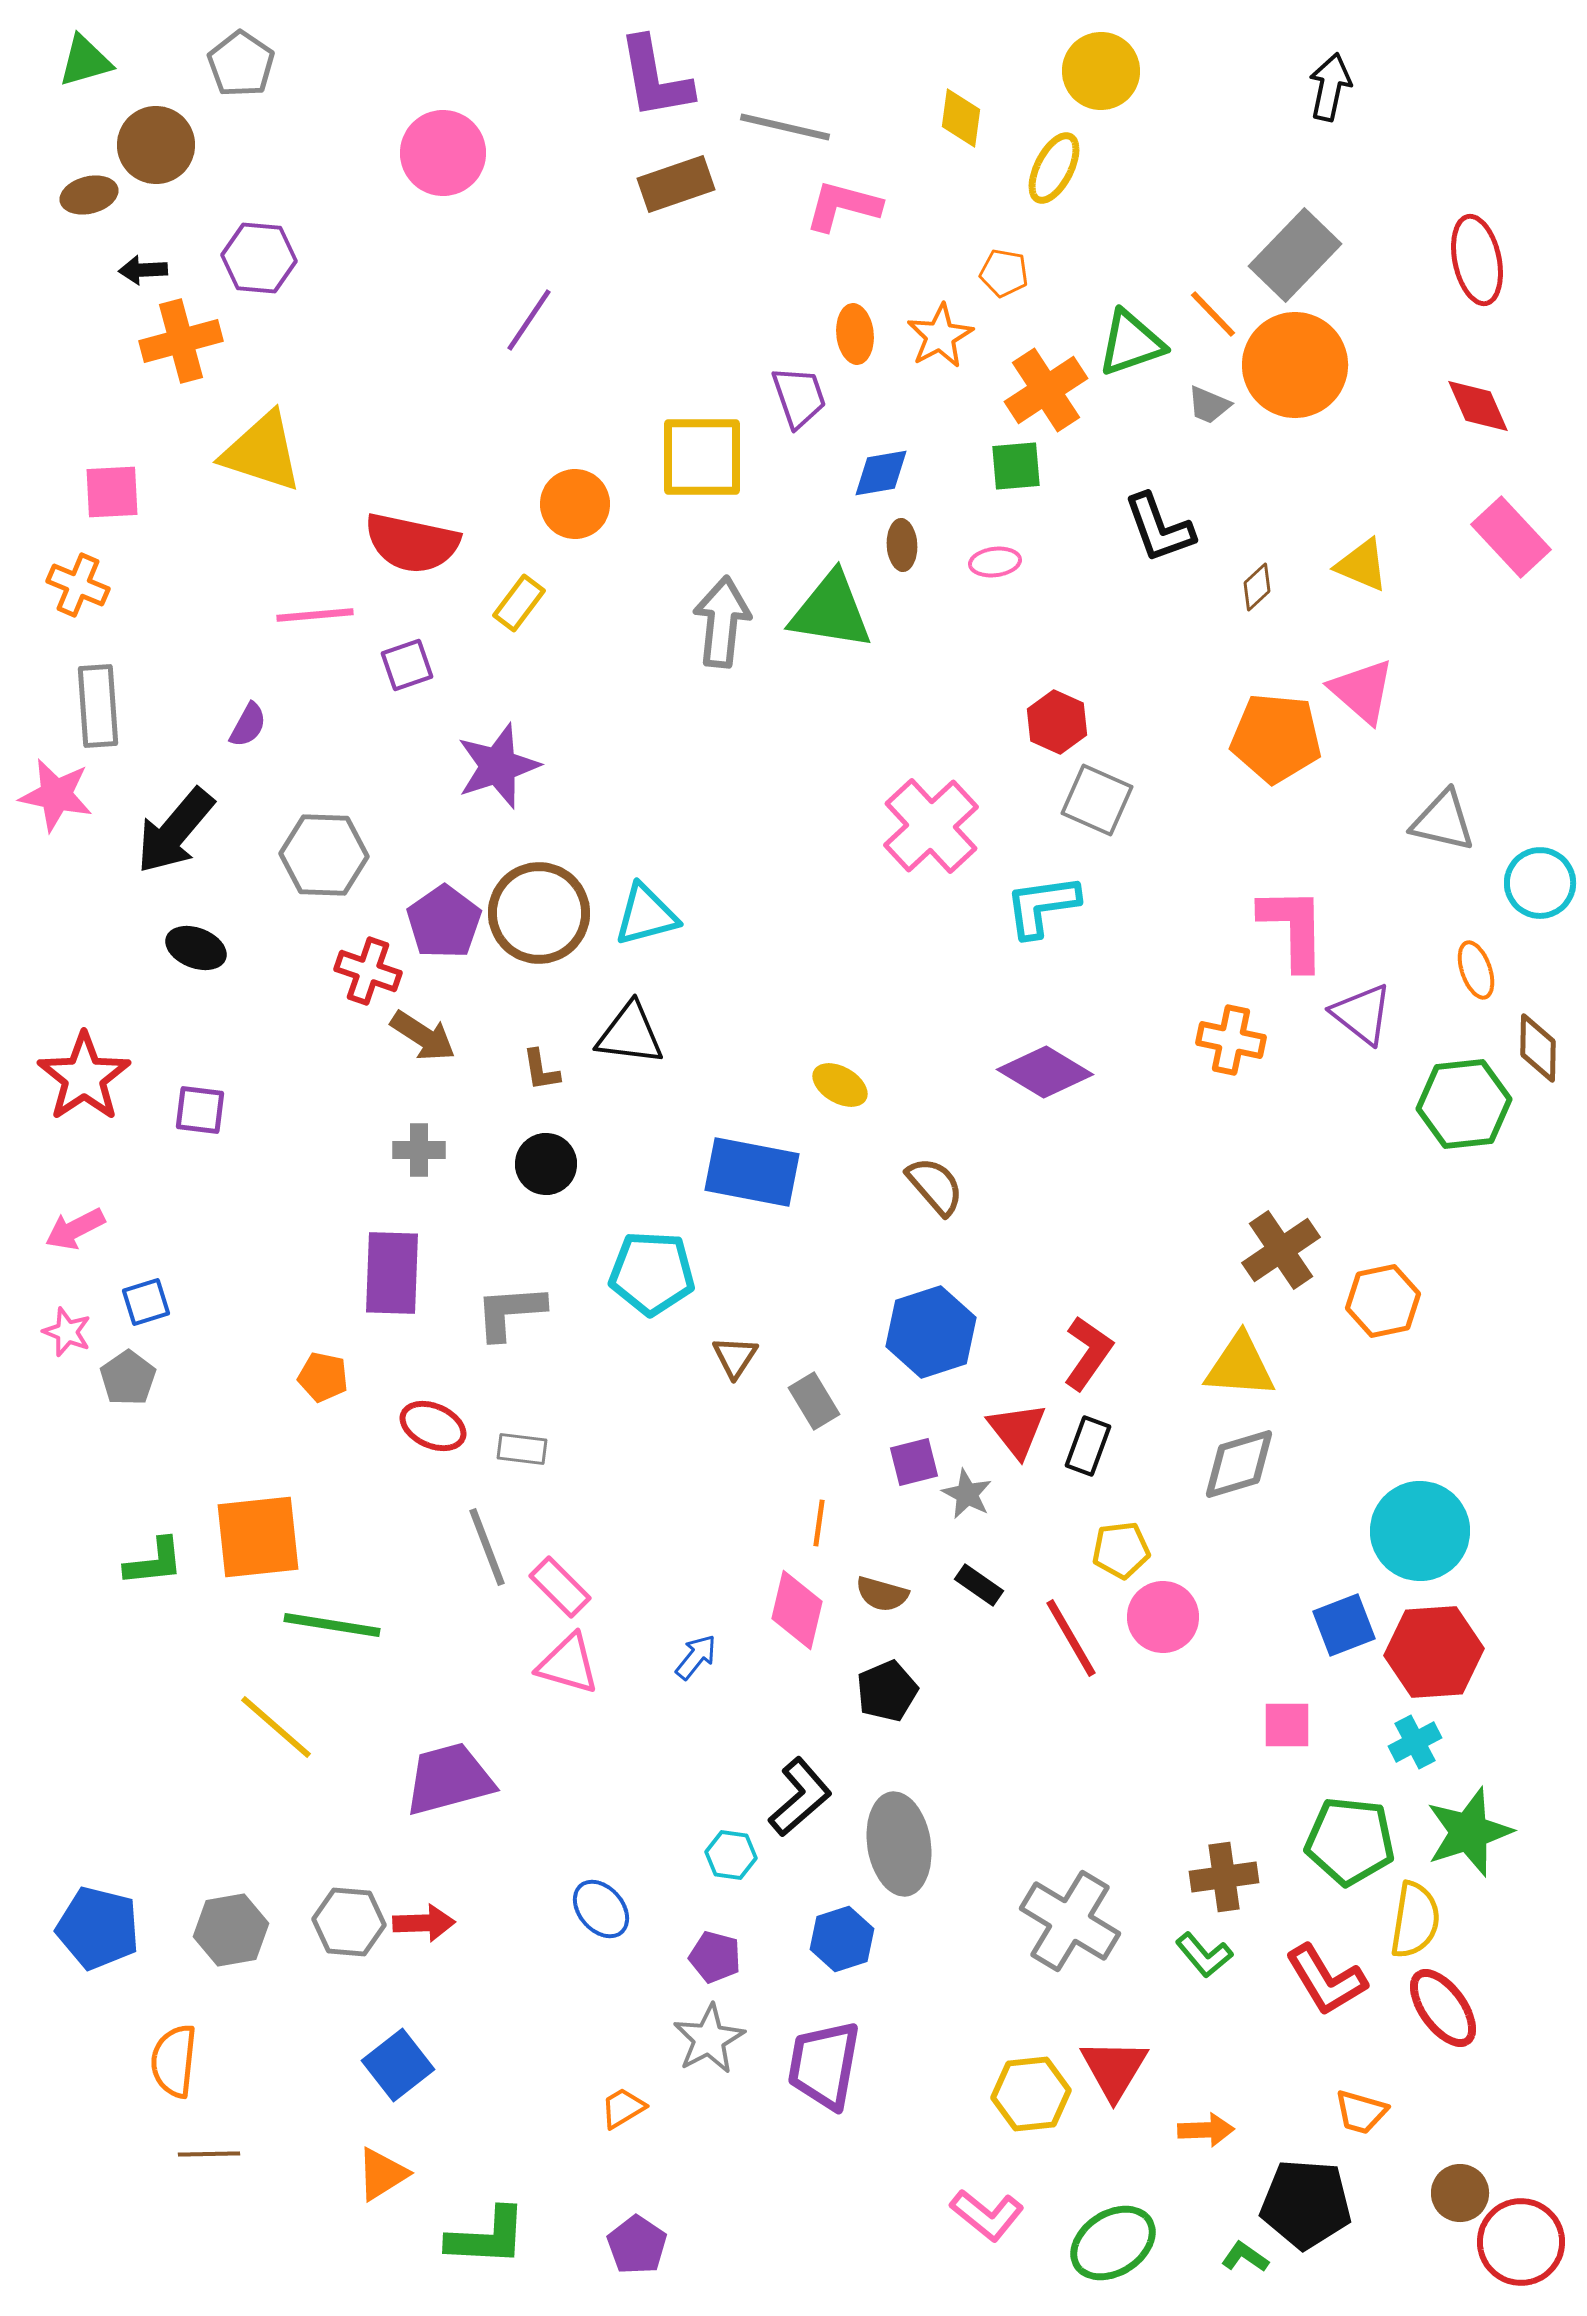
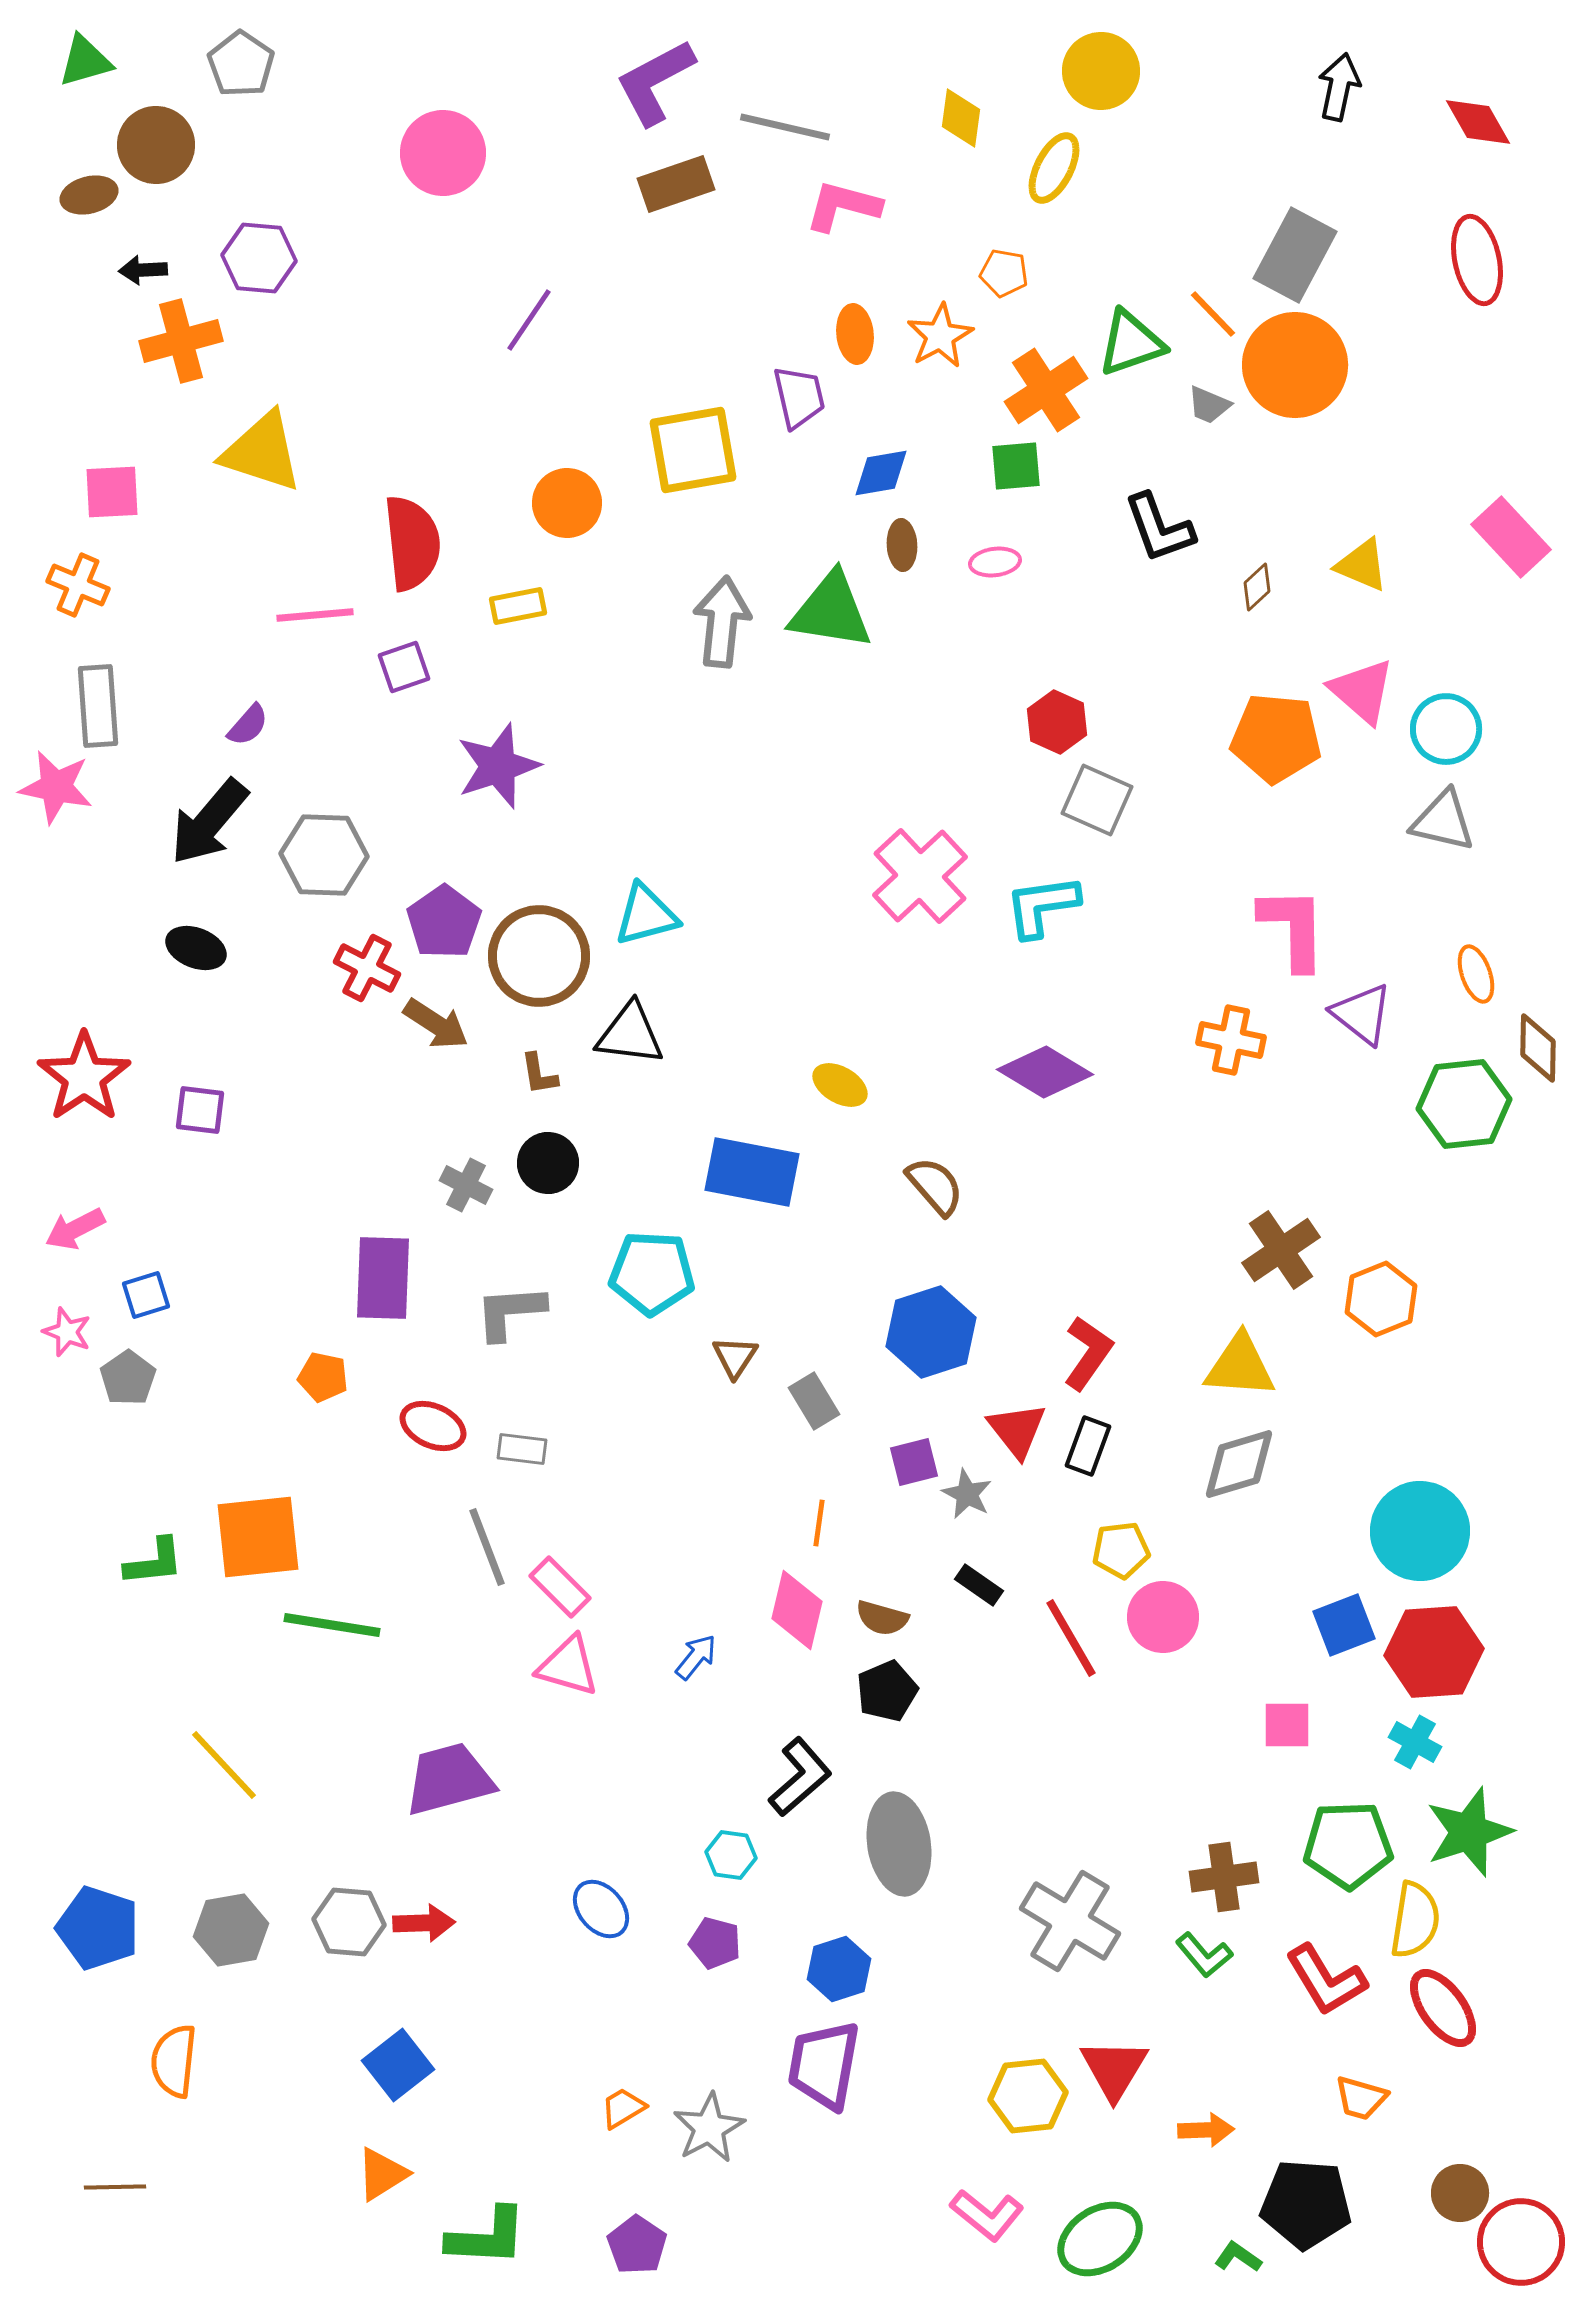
purple L-shape at (655, 78): moved 4 px down; rotated 72 degrees clockwise
black arrow at (1330, 87): moved 9 px right
gray rectangle at (1295, 255): rotated 16 degrees counterclockwise
purple trapezoid at (799, 397): rotated 6 degrees clockwise
red diamond at (1478, 406): moved 284 px up; rotated 6 degrees counterclockwise
yellow square at (702, 457): moved 9 px left, 7 px up; rotated 10 degrees counterclockwise
orange circle at (575, 504): moved 8 px left, 1 px up
red semicircle at (412, 543): rotated 108 degrees counterclockwise
yellow rectangle at (519, 603): moved 1 px left, 3 px down; rotated 42 degrees clockwise
purple square at (407, 665): moved 3 px left, 2 px down
purple semicircle at (248, 725): rotated 12 degrees clockwise
pink star at (56, 795): moved 8 px up
pink cross at (931, 826): moved 11 px left, 50 px down
black arrow at (175, 831): moved 34 px right, 9 px up
cyan circle at (1540, 883): moved 94 px left, 154 px up
brown circle at (539, 913): moved 43 px down
orange ellipse at (1476, 970): moved 4 px down
red cross at (368, 971): moved 1 px left, 3 px up; rotated 8 degrees clockwise
brown arrow at (423, 1036): moved 13 px right, 12 px up
brown L-shape at (541, 1070): moved 2 px left, 4 px down
gray cross at (419, 1150): moved 47 px right, 35 px down; rotated 27 degrees clockwise
black circle at (546, 1164): moved 2 px right, 1 px up
purple rectangle at (392, 1273): moved 9 px left, 5 px down
orange hexagon at (1383, 1301): moved 2 px left, 2 px up; rotated 10 degrees counterclockwise
blue square at (146, 1302): moved 7 px up
brown semicircle at (882, 1594): moved 24 px down
pink triangle at (568, 1664): moved 2 px down
yellow line at (276, 1727): moved 52 px left, 38 px down; rotated 6 degrees clockwise
cyan cross at (1415, 1742): rotated 33 degrees counterclockwise
black L-shape at (800, 1797): moved 20 px up
green pentagon at (1350, 1841): moved 2 px left, 4 px down; rotated 8 degrees counterclockwise
blue pentagon at (98, 1928): rotated 4 degrees clockwise
blue hexagon at (842, 1939): moved 3 px left, 30 px down
purple pentagon at (715, 1957): moved 14 px up
gray star at (709, 2039): moved 89 px down
yellow hexagon at (1031, 2094): moved 3 px left, 2 px down
orange trapezoid at (1361, 2112): moved 14 px up
brown line at (209, 2154): moved 94 px left, 33 px down
green ellipse at (1113, 2243): moved 13 px left, 4 px up
green L-shape at (1245, 2257): moved 7 px left
